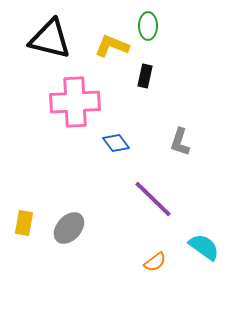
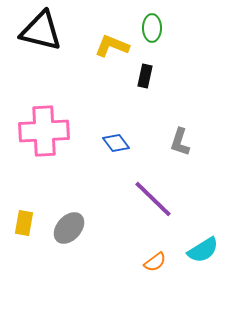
green ellipse: moved 4 px right, 2 px down
black triangle: moved 9 px left, 8 px up
pink cross: moved 31 px left, 29 px down
cyan semicircle: moved 1 px left, 3 px down; rotated 112 degrees clockwise
